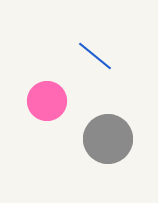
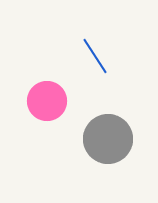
blue line: rotated 18 degrees clockwise
